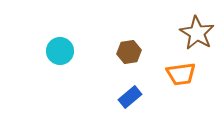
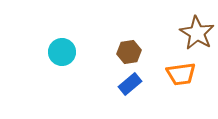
cyan circle: moved 2 px right, 1 px down
blue rectangle: moved 13 px up
